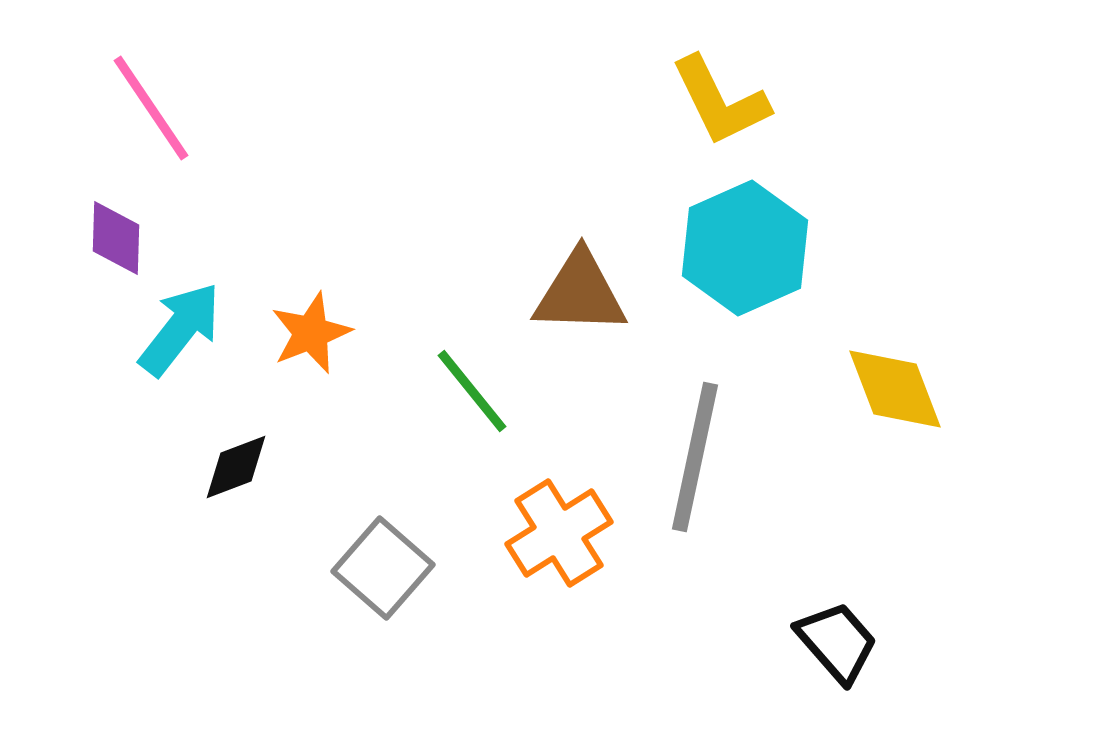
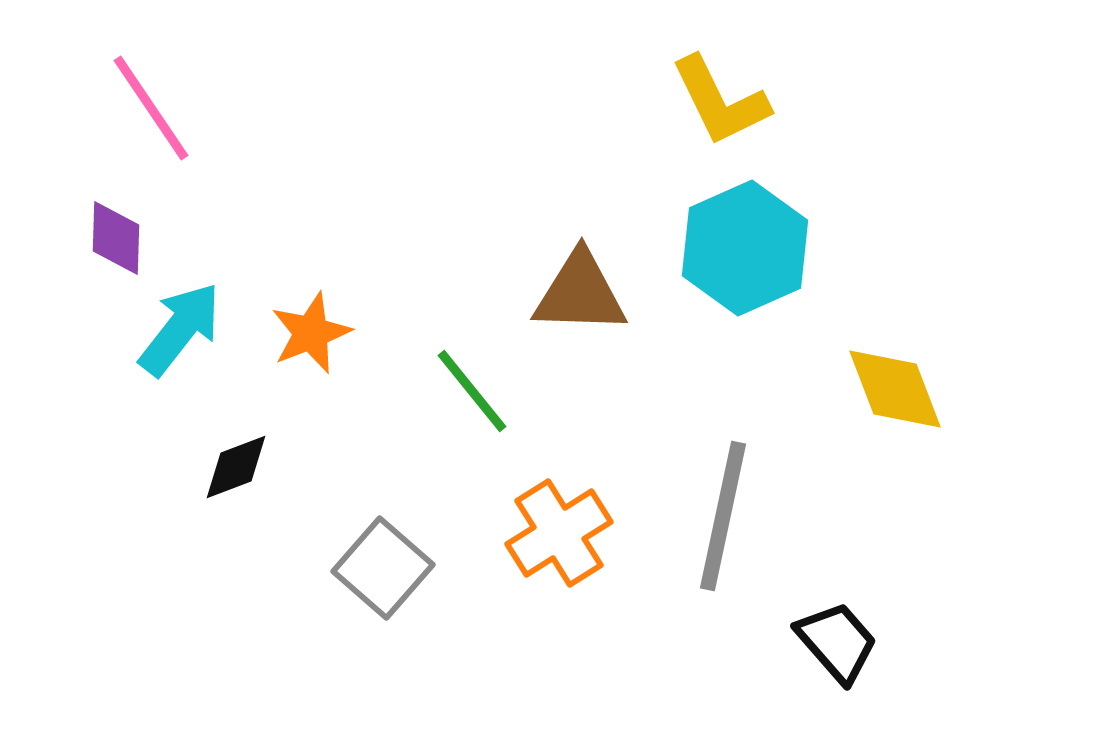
gray line: moved 28 px right, 59 px down
